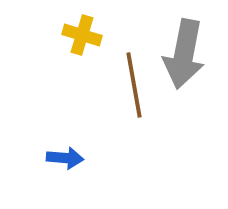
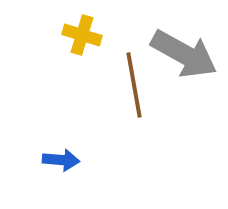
gray arrow: rotated 72 degrees counterclockwise
blue arrow: moved 4 px left, 2 px down
